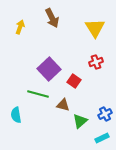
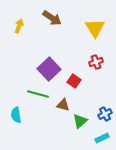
brown arrow: rotated 30 degrees counterclockwise
yellow arrow: moved 1 px left, 1 px up
